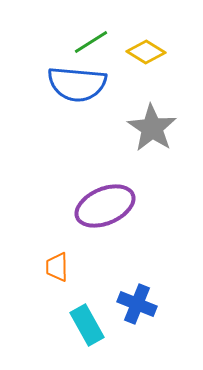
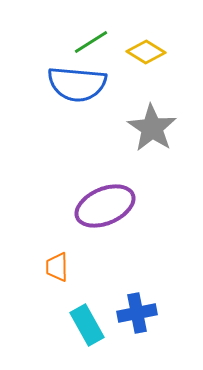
blue cross: moved 9 px down; rotated 33 degrees counterclockwise
